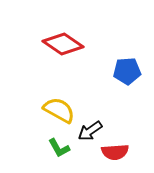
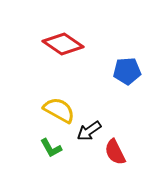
black arrow: moved 1 px left
green L-shape: moved 8 px left
red semicircle: rotated 68 degrees clockwise
